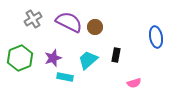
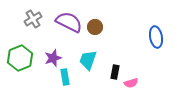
black rectangle: moved 1 px left, 17 px down
cyan trapezoid: rotated 30 degrees counterclockwise
cyan rectangle: rotated 70 degrees clockwise
pink semicircle: moved 3 px left
